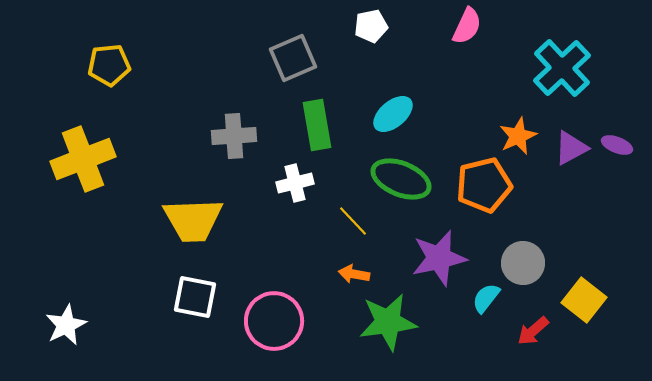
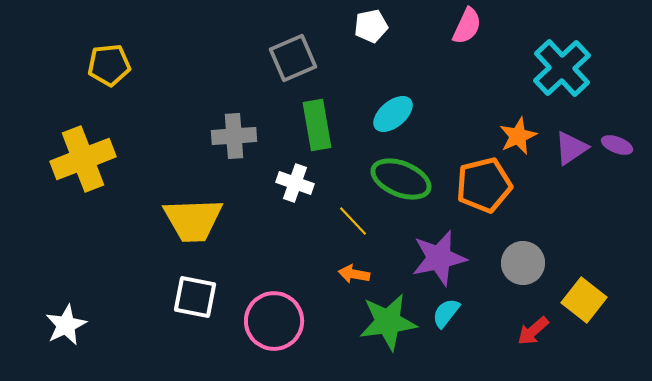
purple triangle: rotated 6 degrees counterclockwise
white cross: rotated 33 degrees clockwise
cyan semicircle: moved 40 px left, 15 px down
